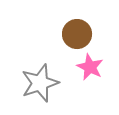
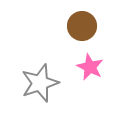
brown circle: moved 5 px right, 8 px up
